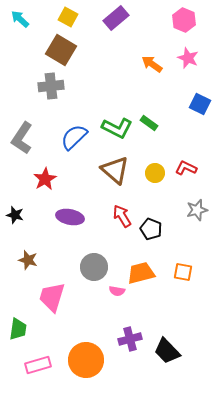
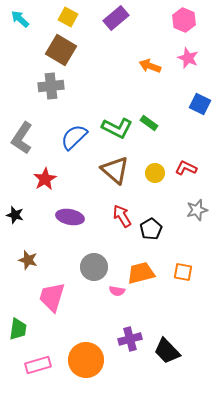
orange arrow: moved 2 px left, 2 px down; rotated 15 degrees counterclockwise
black pentagon: rotated 20 degrees clockwise
